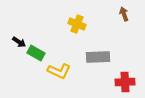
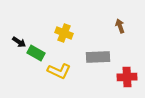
brown arrow: moved 4 px left, 12 px down
yellow cross: moved 13 px left, 9 px down
red cross: moved 2 px right, 5 px up
